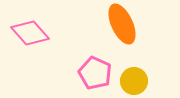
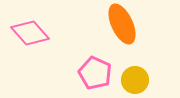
yellow circle: moved 1 px right, 1 px up
